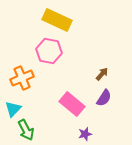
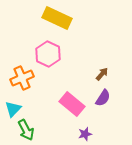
yellow rectangle: moved 2 px up
pink hexagon: moved 1 px left, 3 px down; rotated 15 degrees clockwise
purple semicircle: moved 1 px left
